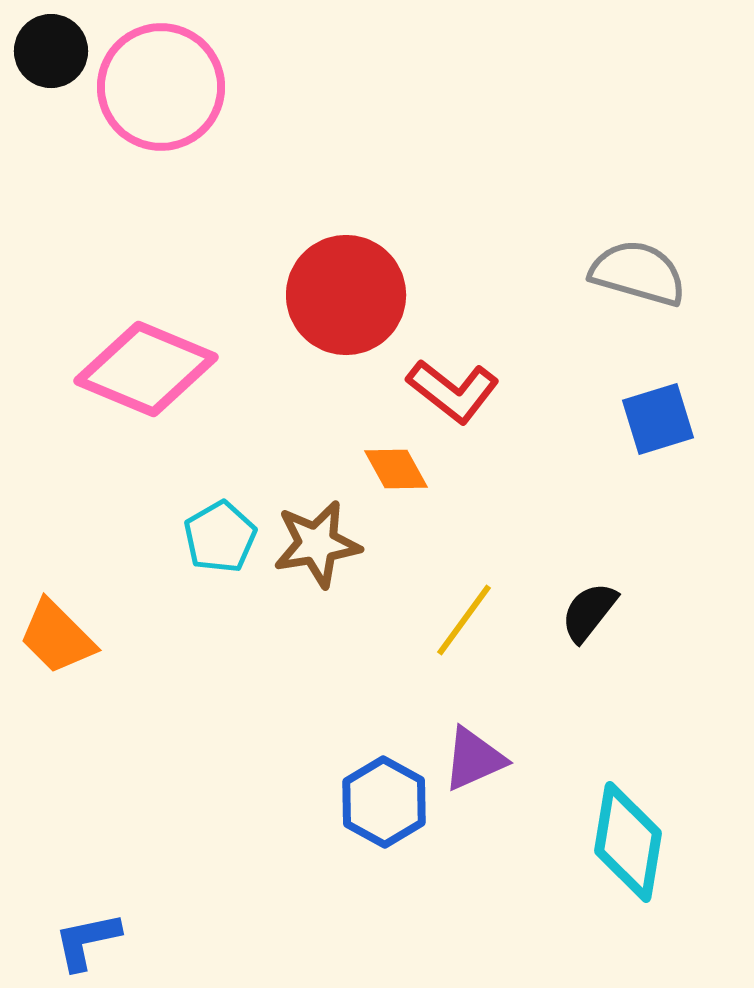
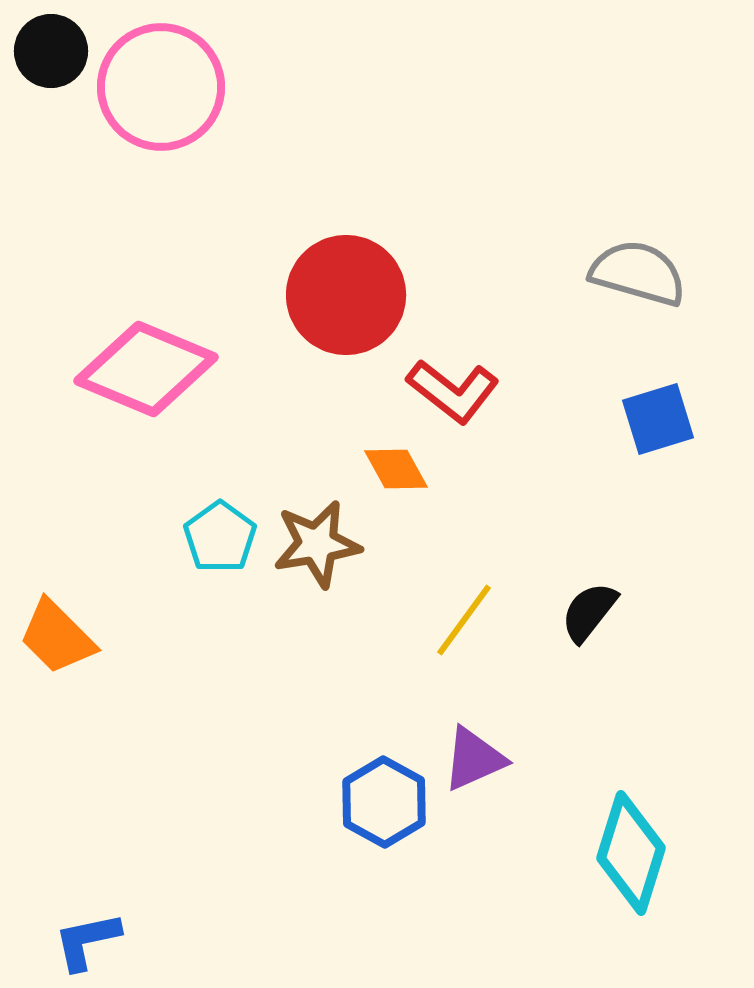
cyan pentagon: rotated 6 degrees counterclockwise
cyan diamond: moved 3 px right, 11 px down; rotated 8 degrees clockwise
